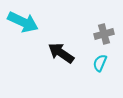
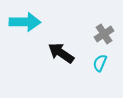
cyan arrow: moved 2 px right; rotated 24 degrees counterclockwise
gray cross: rotated 18 degrees counterclockwise
